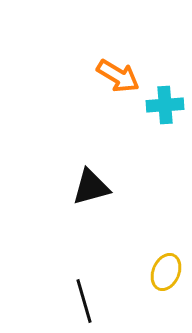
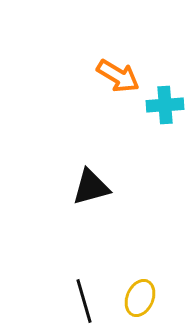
yellow ellipse: moved 26 px left, 26 px down
